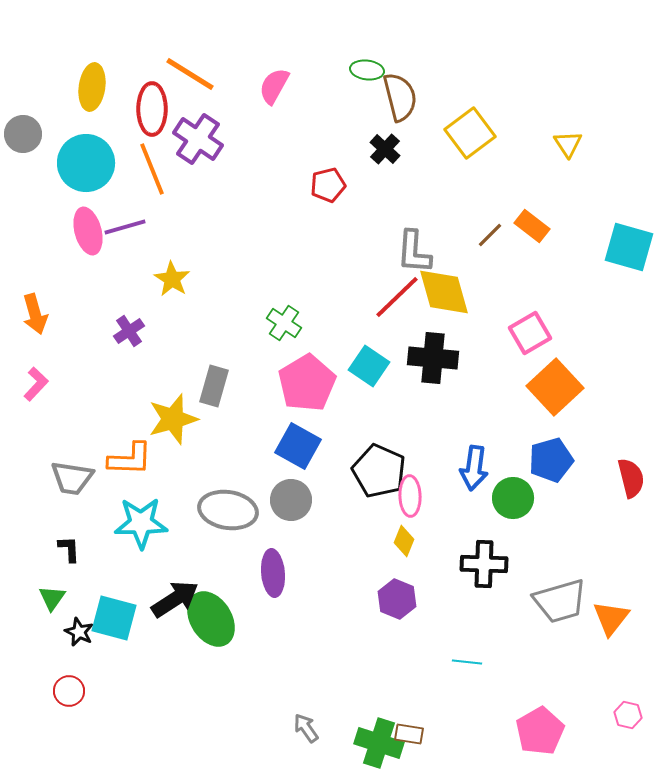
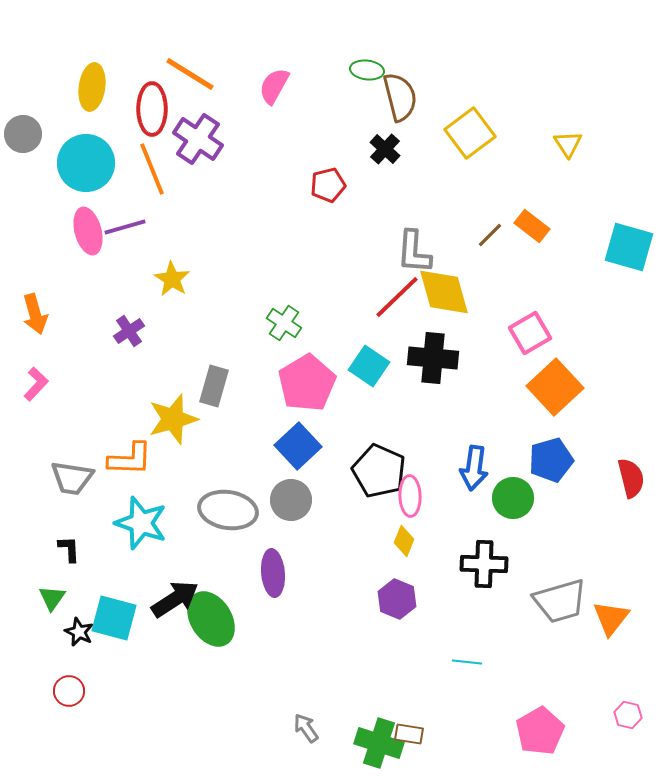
blue square at (298, 446): rotated 18 degrees clockwise
cyan star at (141, 523): rotated 20 degrees clockwise
